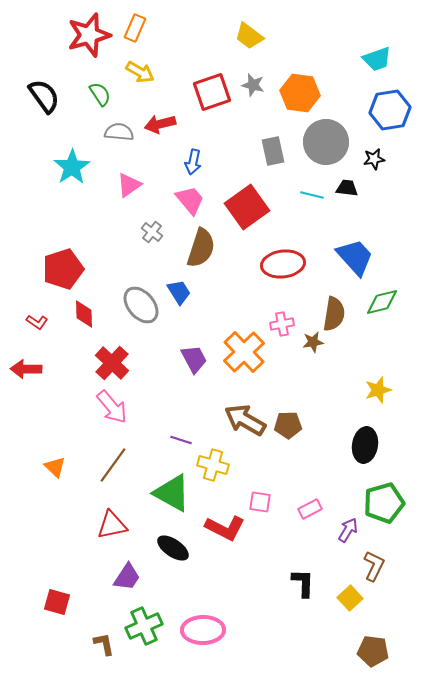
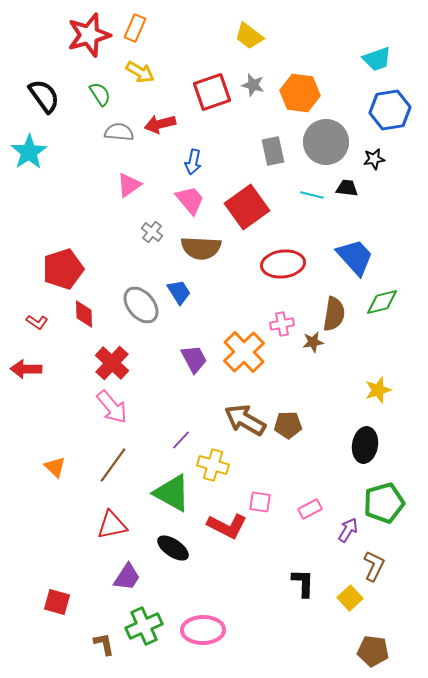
cyan star at (72, 167): moved 43 px left, 15 px up
brown semicircle at (201, 248): rotated 75 degrees clockwise
purple line at (181, 440): rotated 65 degrees counterclockwise
red L-shape at (225, 528): moved 2 px right, 2 px up
